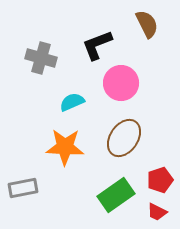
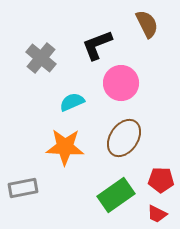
gray cross: rotated 24 degrees clockwise
red pentagon: moved 1 px right; rotated 20 degrees clockwise
red trapezoid: moved 2 px down
